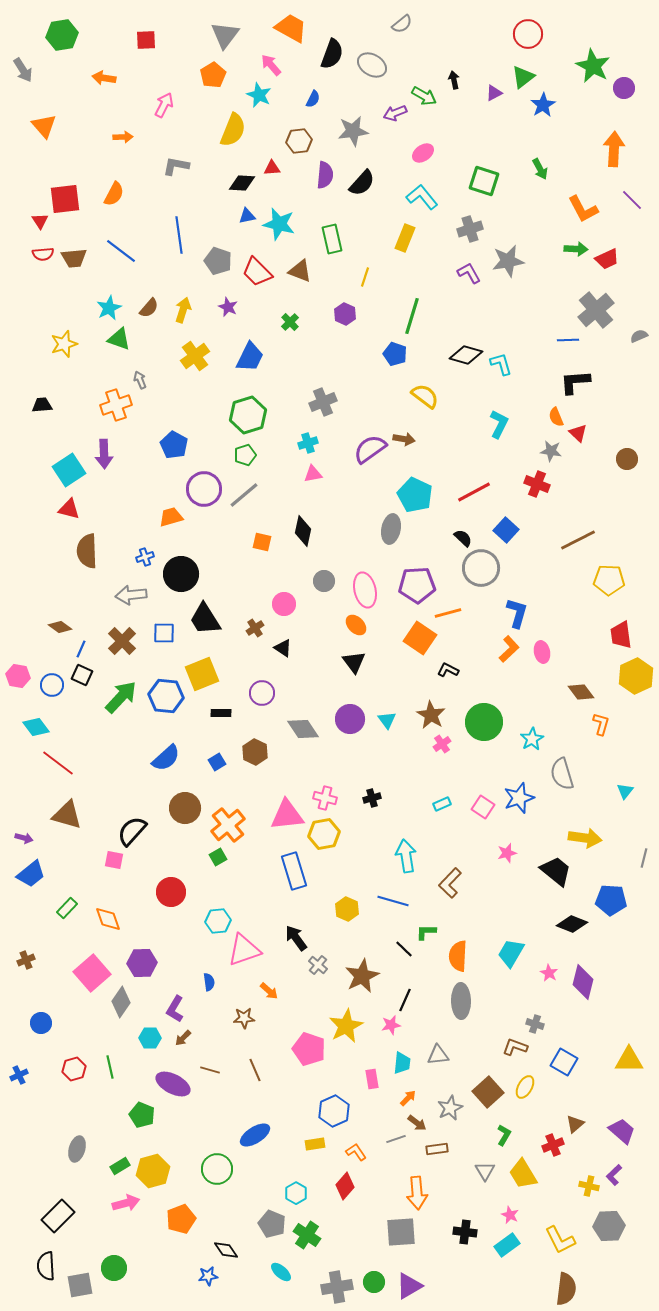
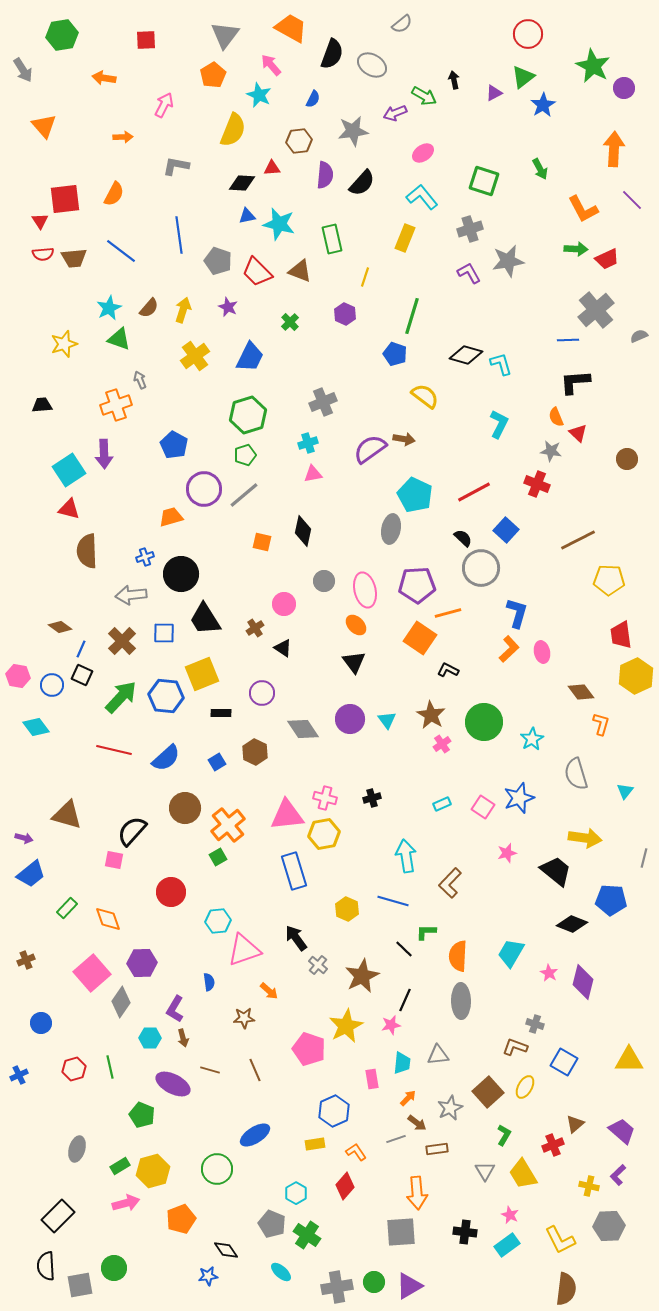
red line at (58, 763): moved 56 px right, 13 px up; rotated 24 degrees counterclockwise
gray semicircle at (562, 774): moved 14 px right
brown arrow at (183, 1038): rotated 60 degrees counterclockwise
purple L-shape at (614, 1175): moved 4 px right
